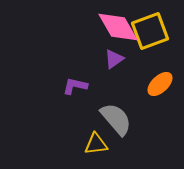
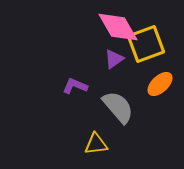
yellow square: moved 4 px left, 13 px down
purple L-shape: rotated 10 degrees clockwise
gray semicircle: moved 2 px right, 12 px up
